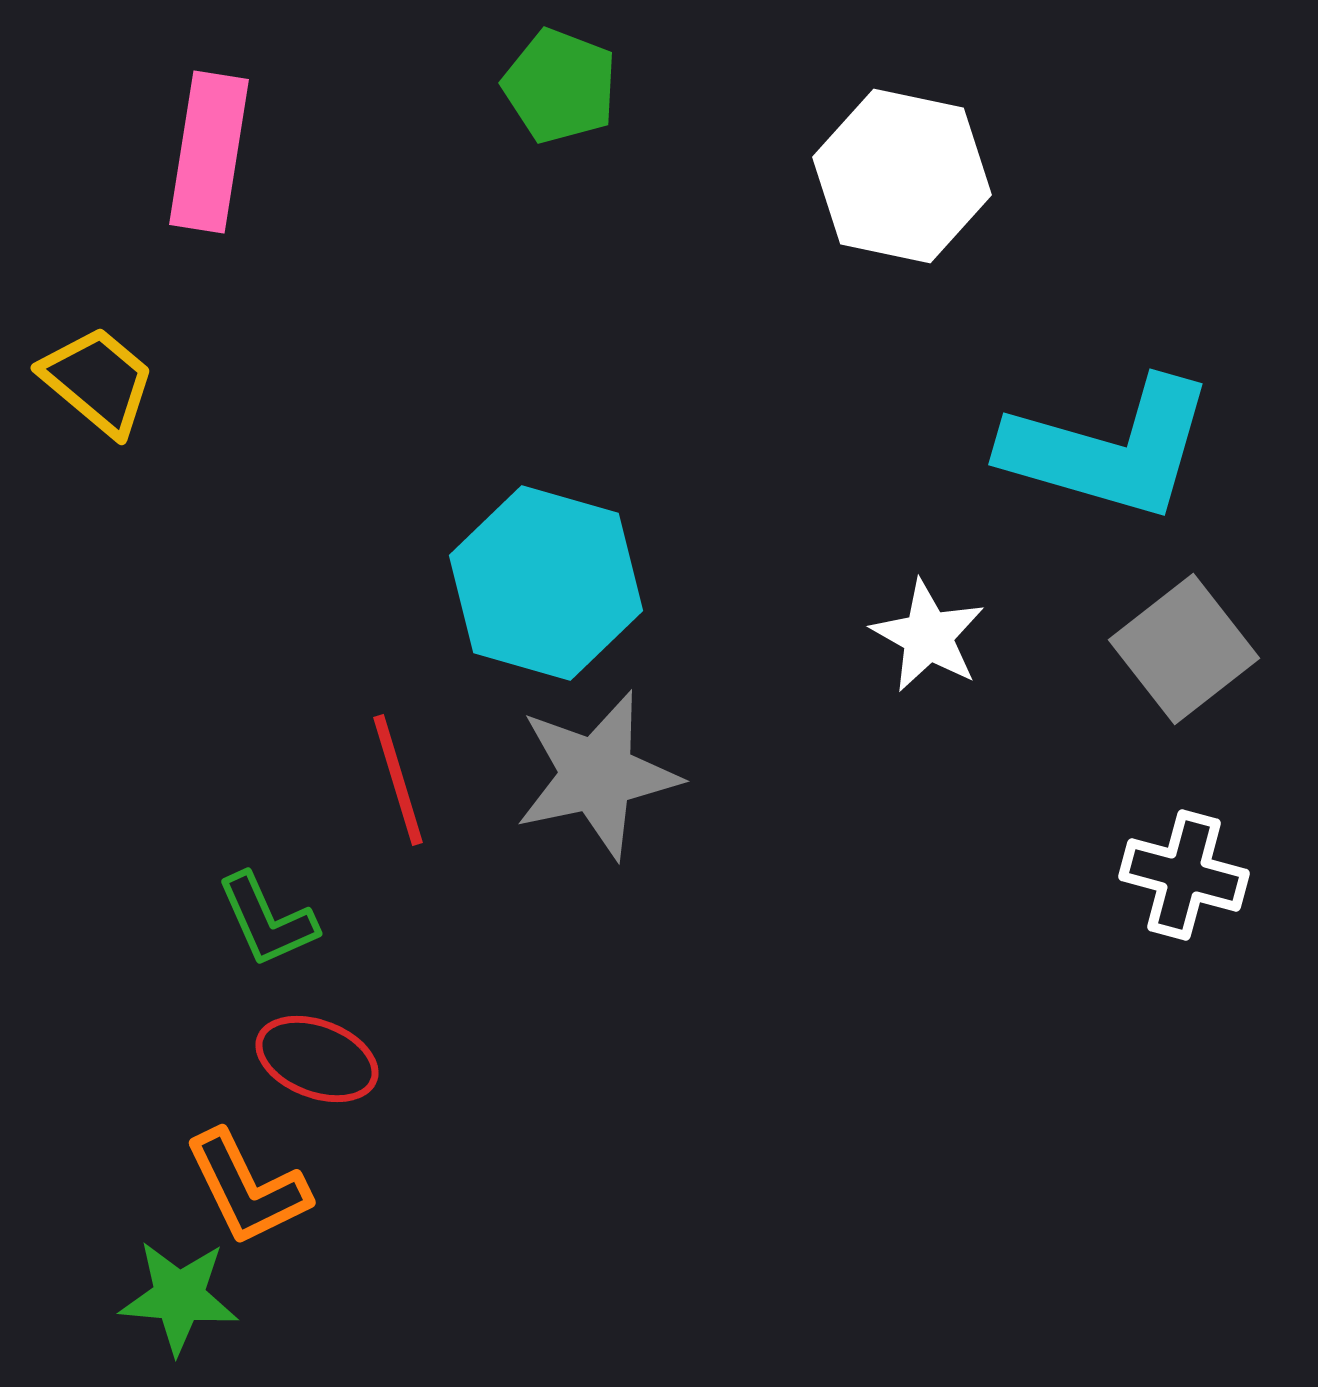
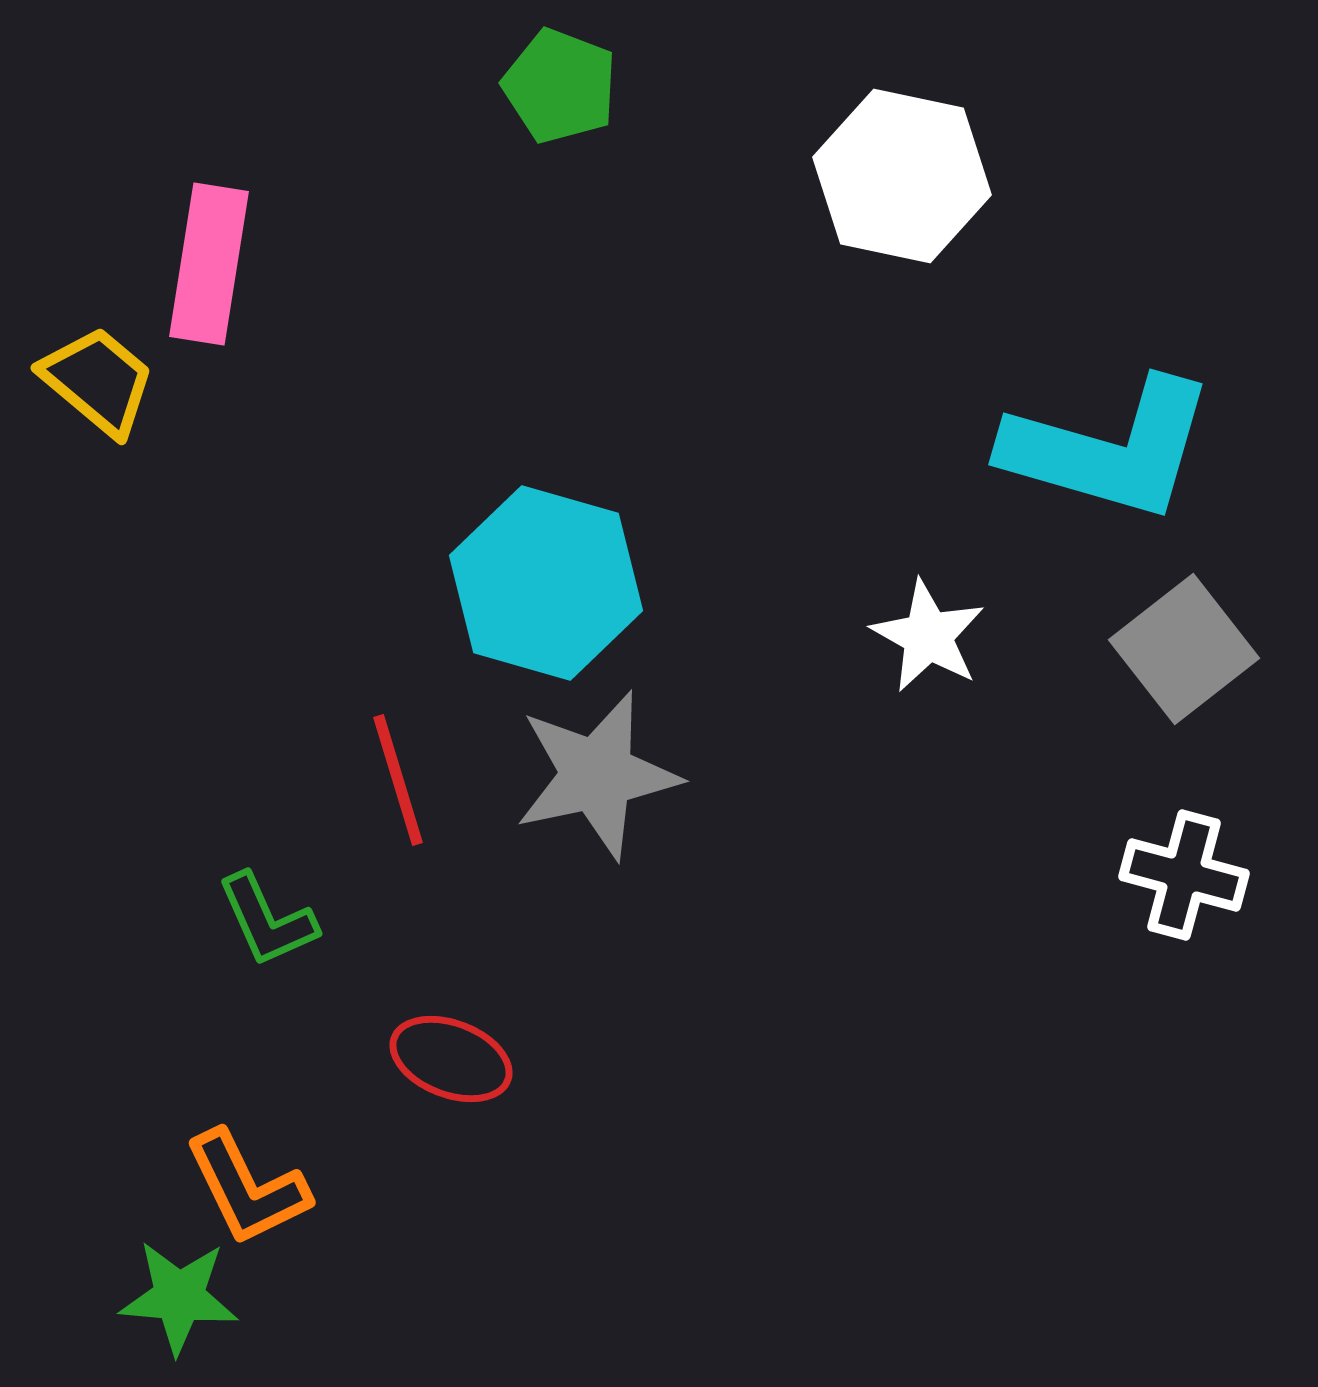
pink rectangle: moved 112 px down
red ellipse: moved 134 px right
